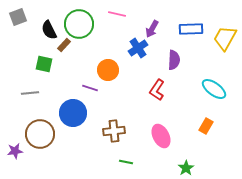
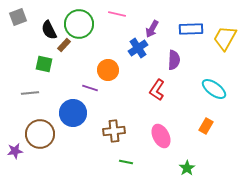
green star: moved 1 px right
